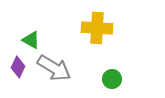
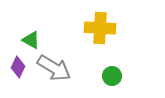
yellow cross: moved 3 px right
green circle: moved 3 px up
